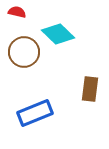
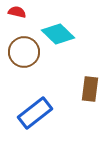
blue rectangle: rotated 16 degrees counterclockwise
